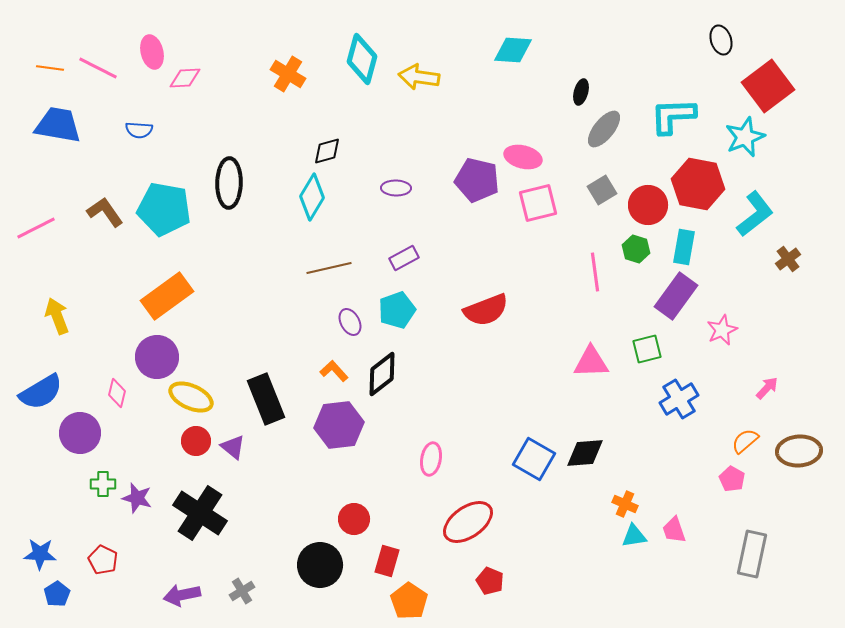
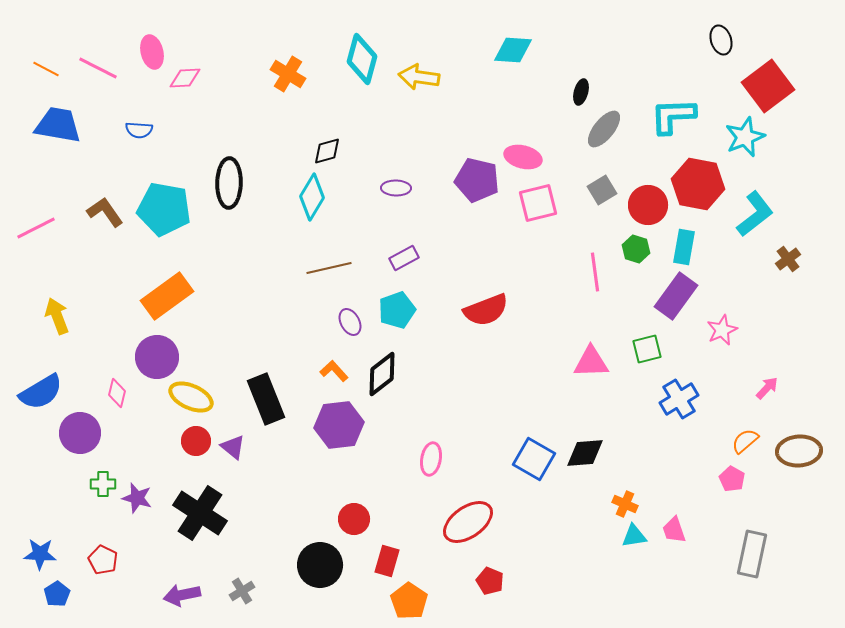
orange line at (50, 68): moved 4 px left, 1 px down; rotated 20 degrees clockwise
